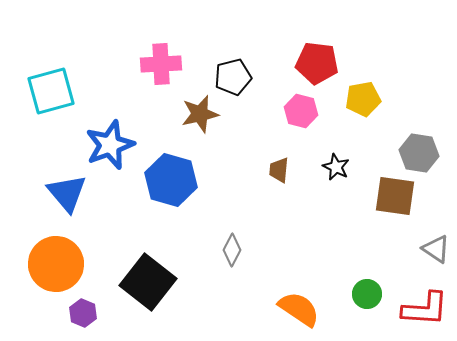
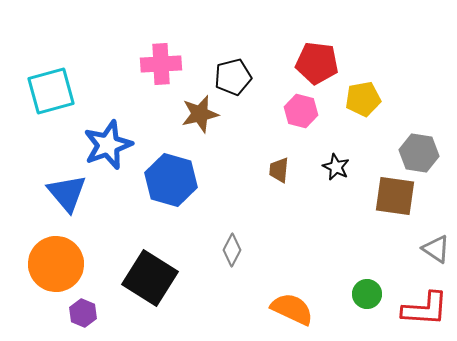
blue star: moved 2 px left
black square: moved 2 px right, 4 px up; rotated 6 degrees counterclockwise
orange semicircle: moved 7 px left; rotated 9 degrees counterclockwise
